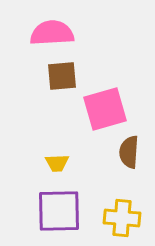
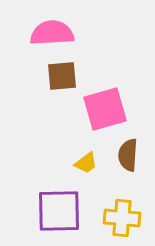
brown semicircle: moved 1 px left, 3 px down
yellow trapezoid: moved 29 px right; rotated 35 degrees counterclockwise
